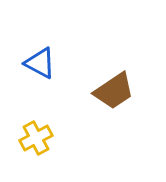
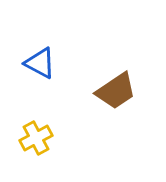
brown trapezoid: moved 2 px right
